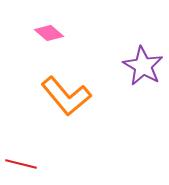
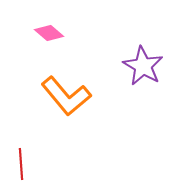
red line: rotated 72 degrees clockwise
